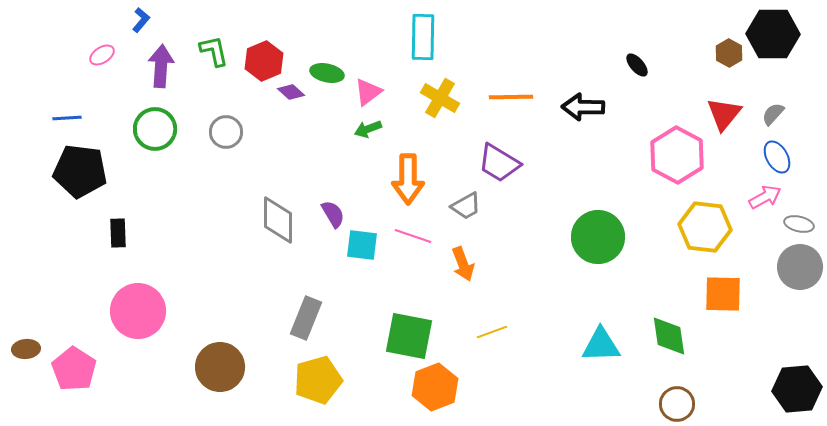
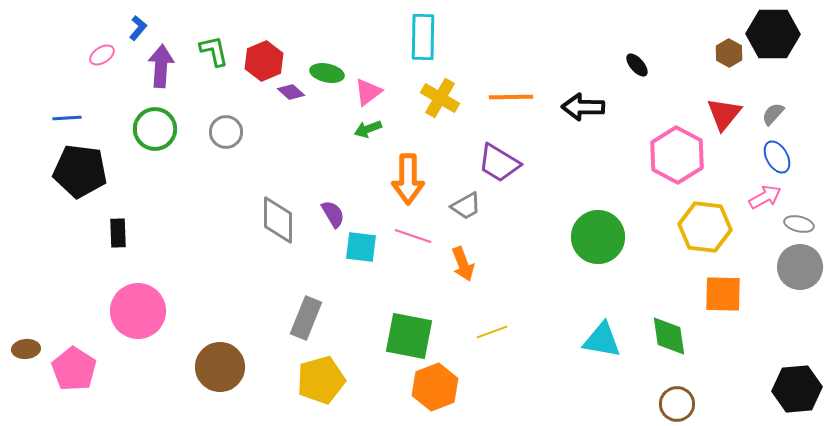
blue L-shape at (141, 20): moved 3 px left, 8 px down
cyan square at (362, 245): moved 1 px left, 2 px down
cyan triangle at (601, 345): moved 1 px right, 5 px up; rotated 12 degrees clockwise
yellow pentagon at (318, 380): moved 3 px right
